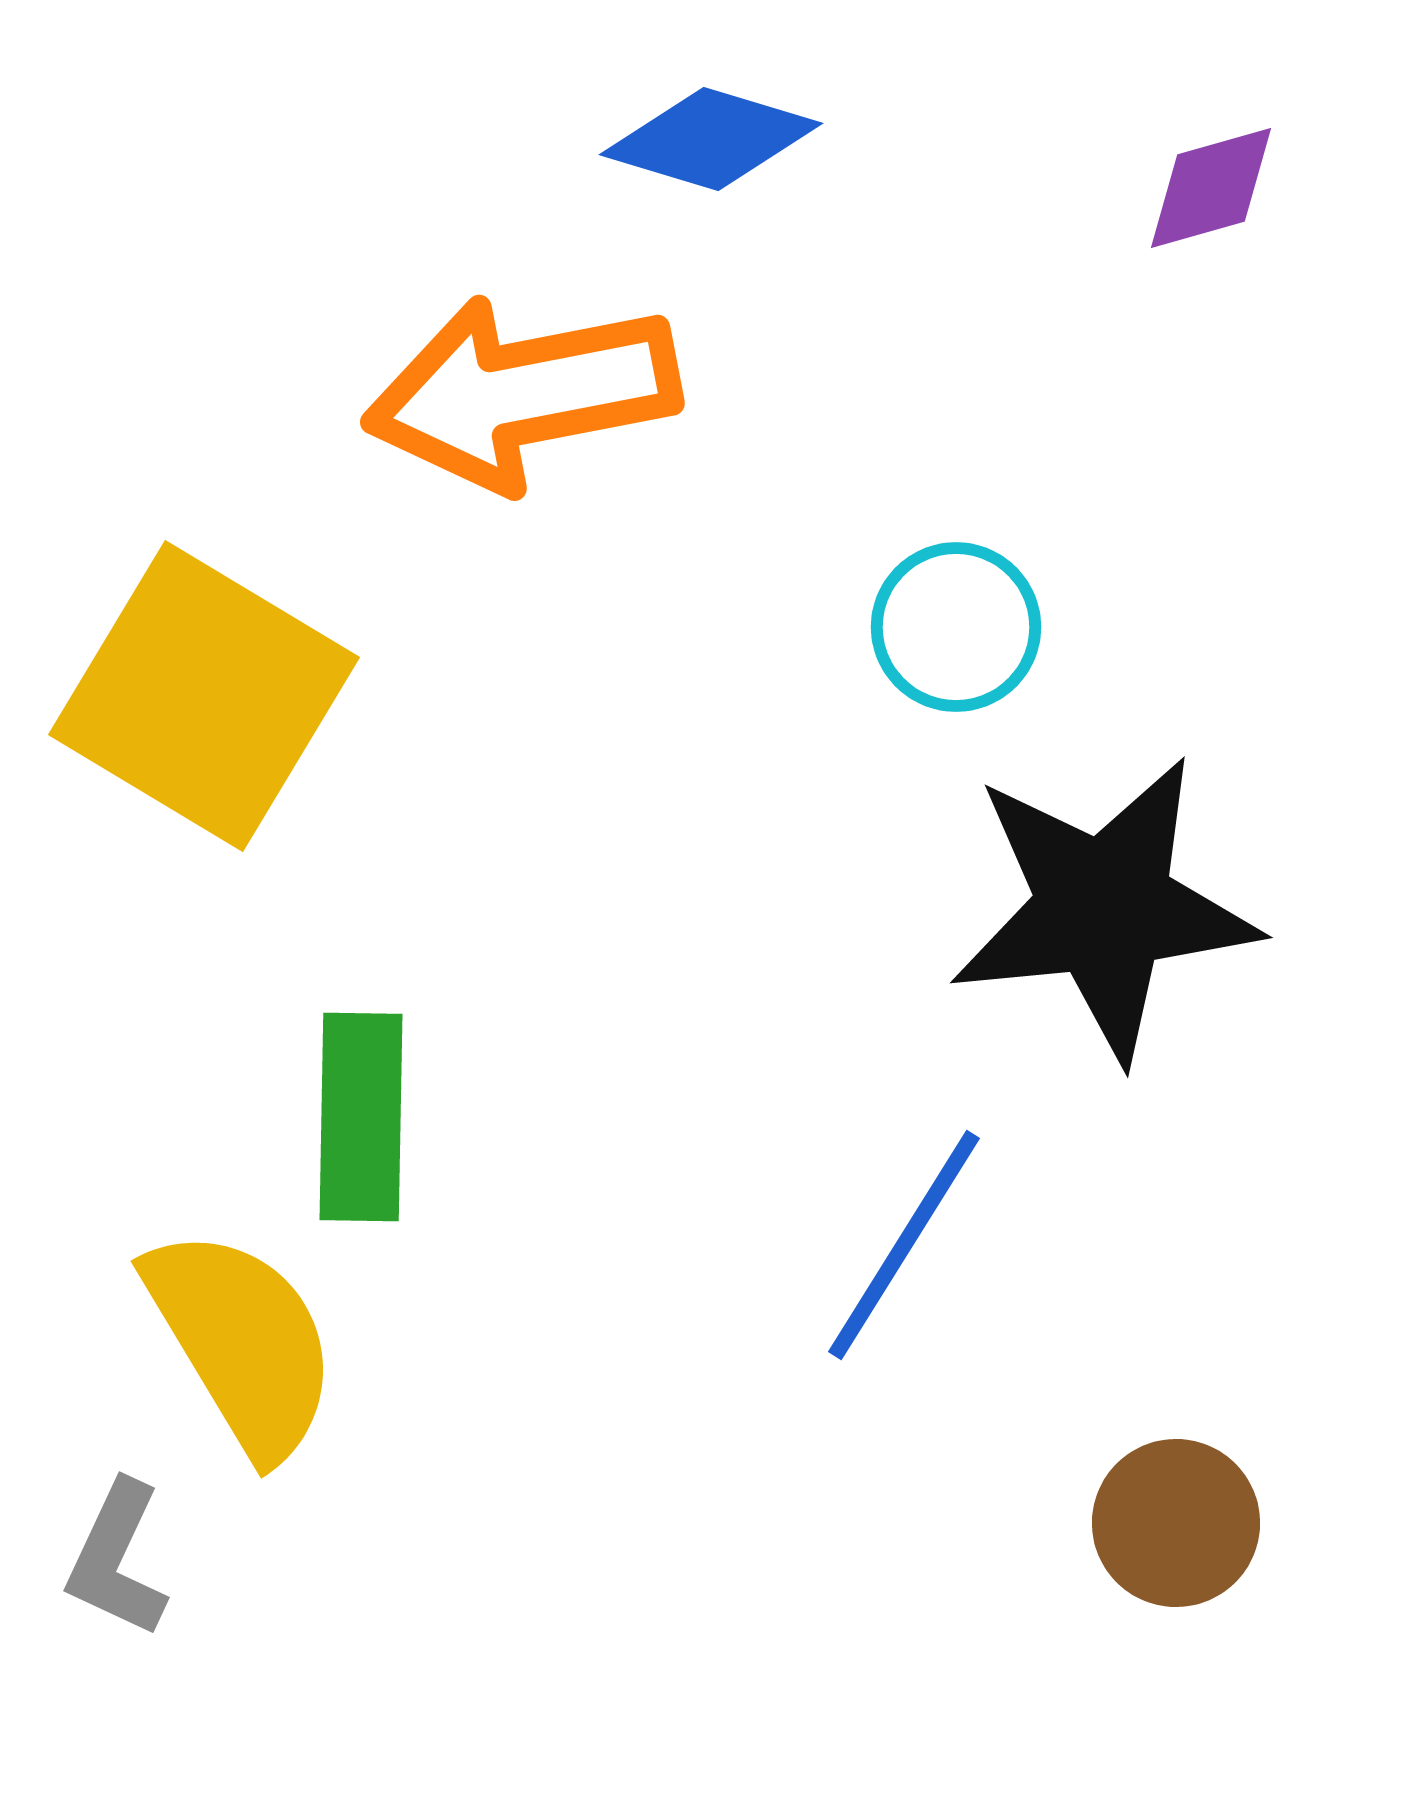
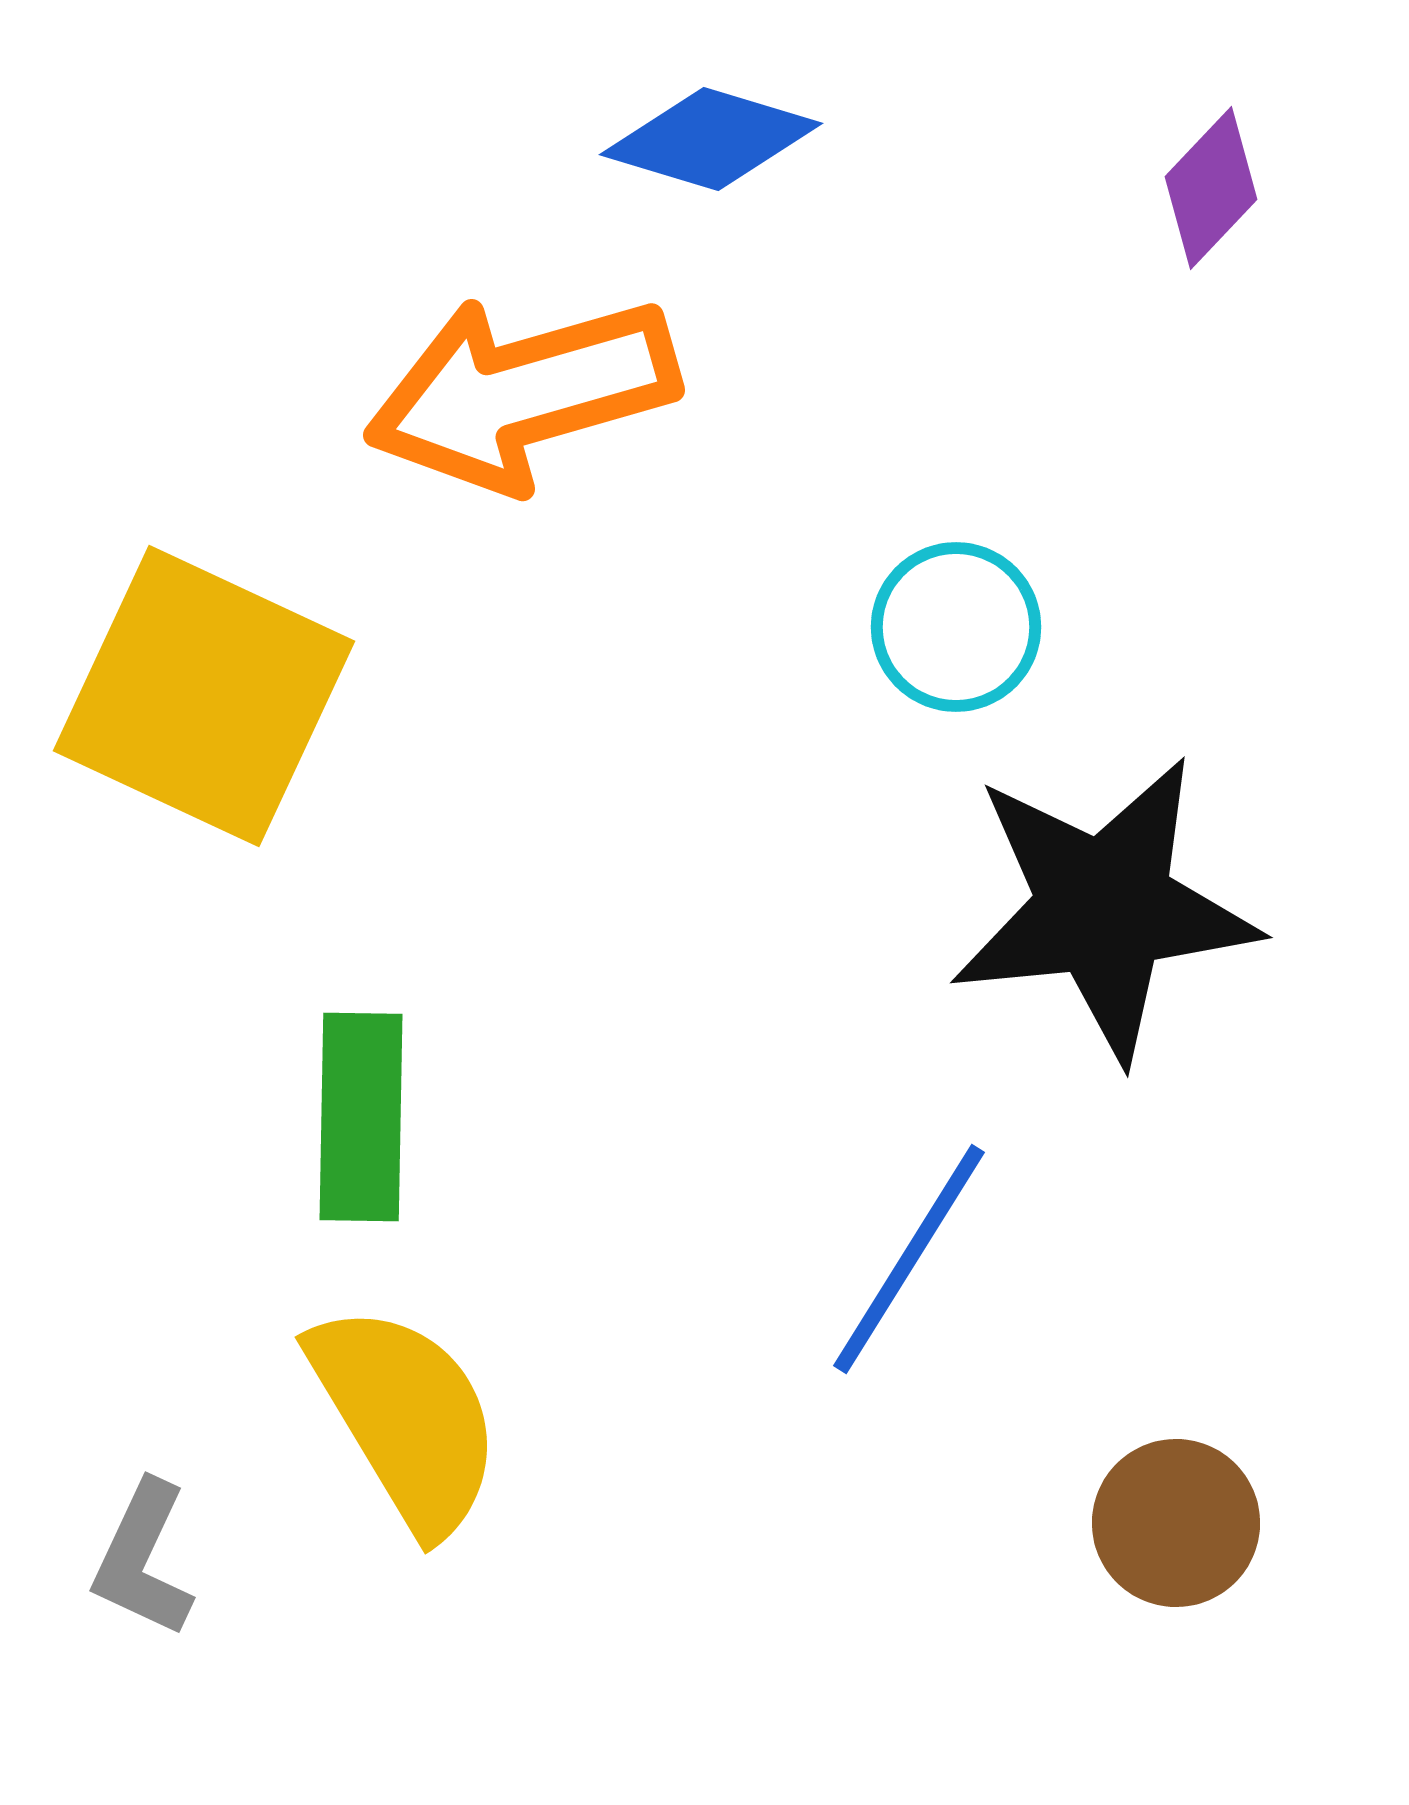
purple diamond: rotated 31 degrees counterclockwise
orange arrow: rotated 5 degrees counterclockwise
yellow square: rotated 6 degrees counterclockwise
blue line: moved 5 px right, 14 px down
yellow semicircle: moved 164 px right, 76 px down
gray L-shape: moved 26 px right
